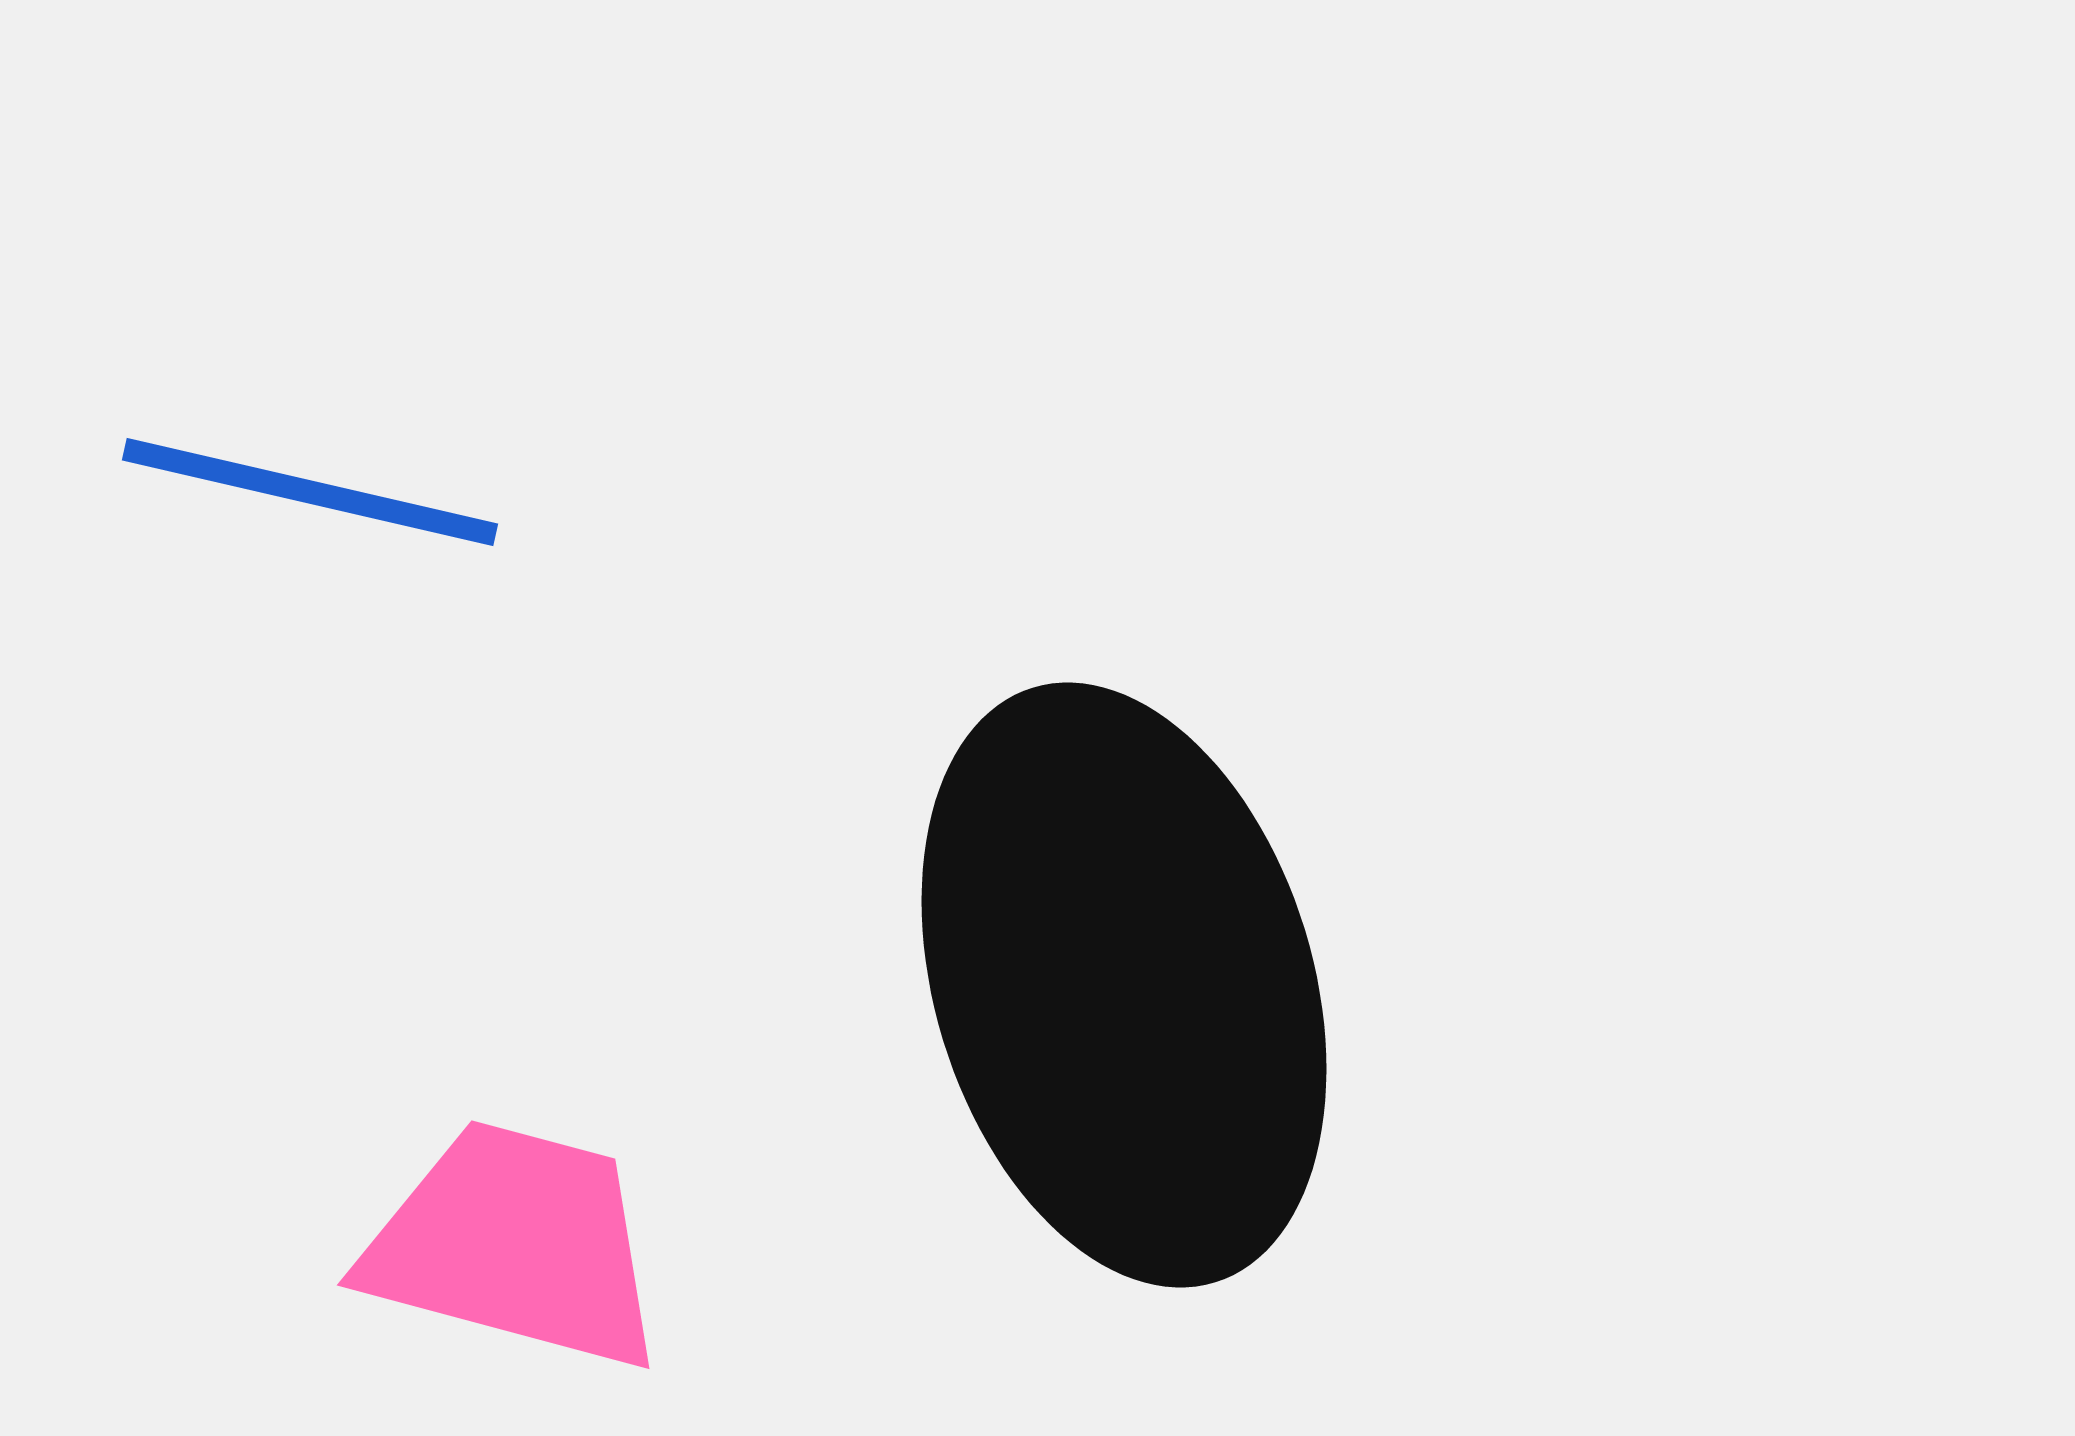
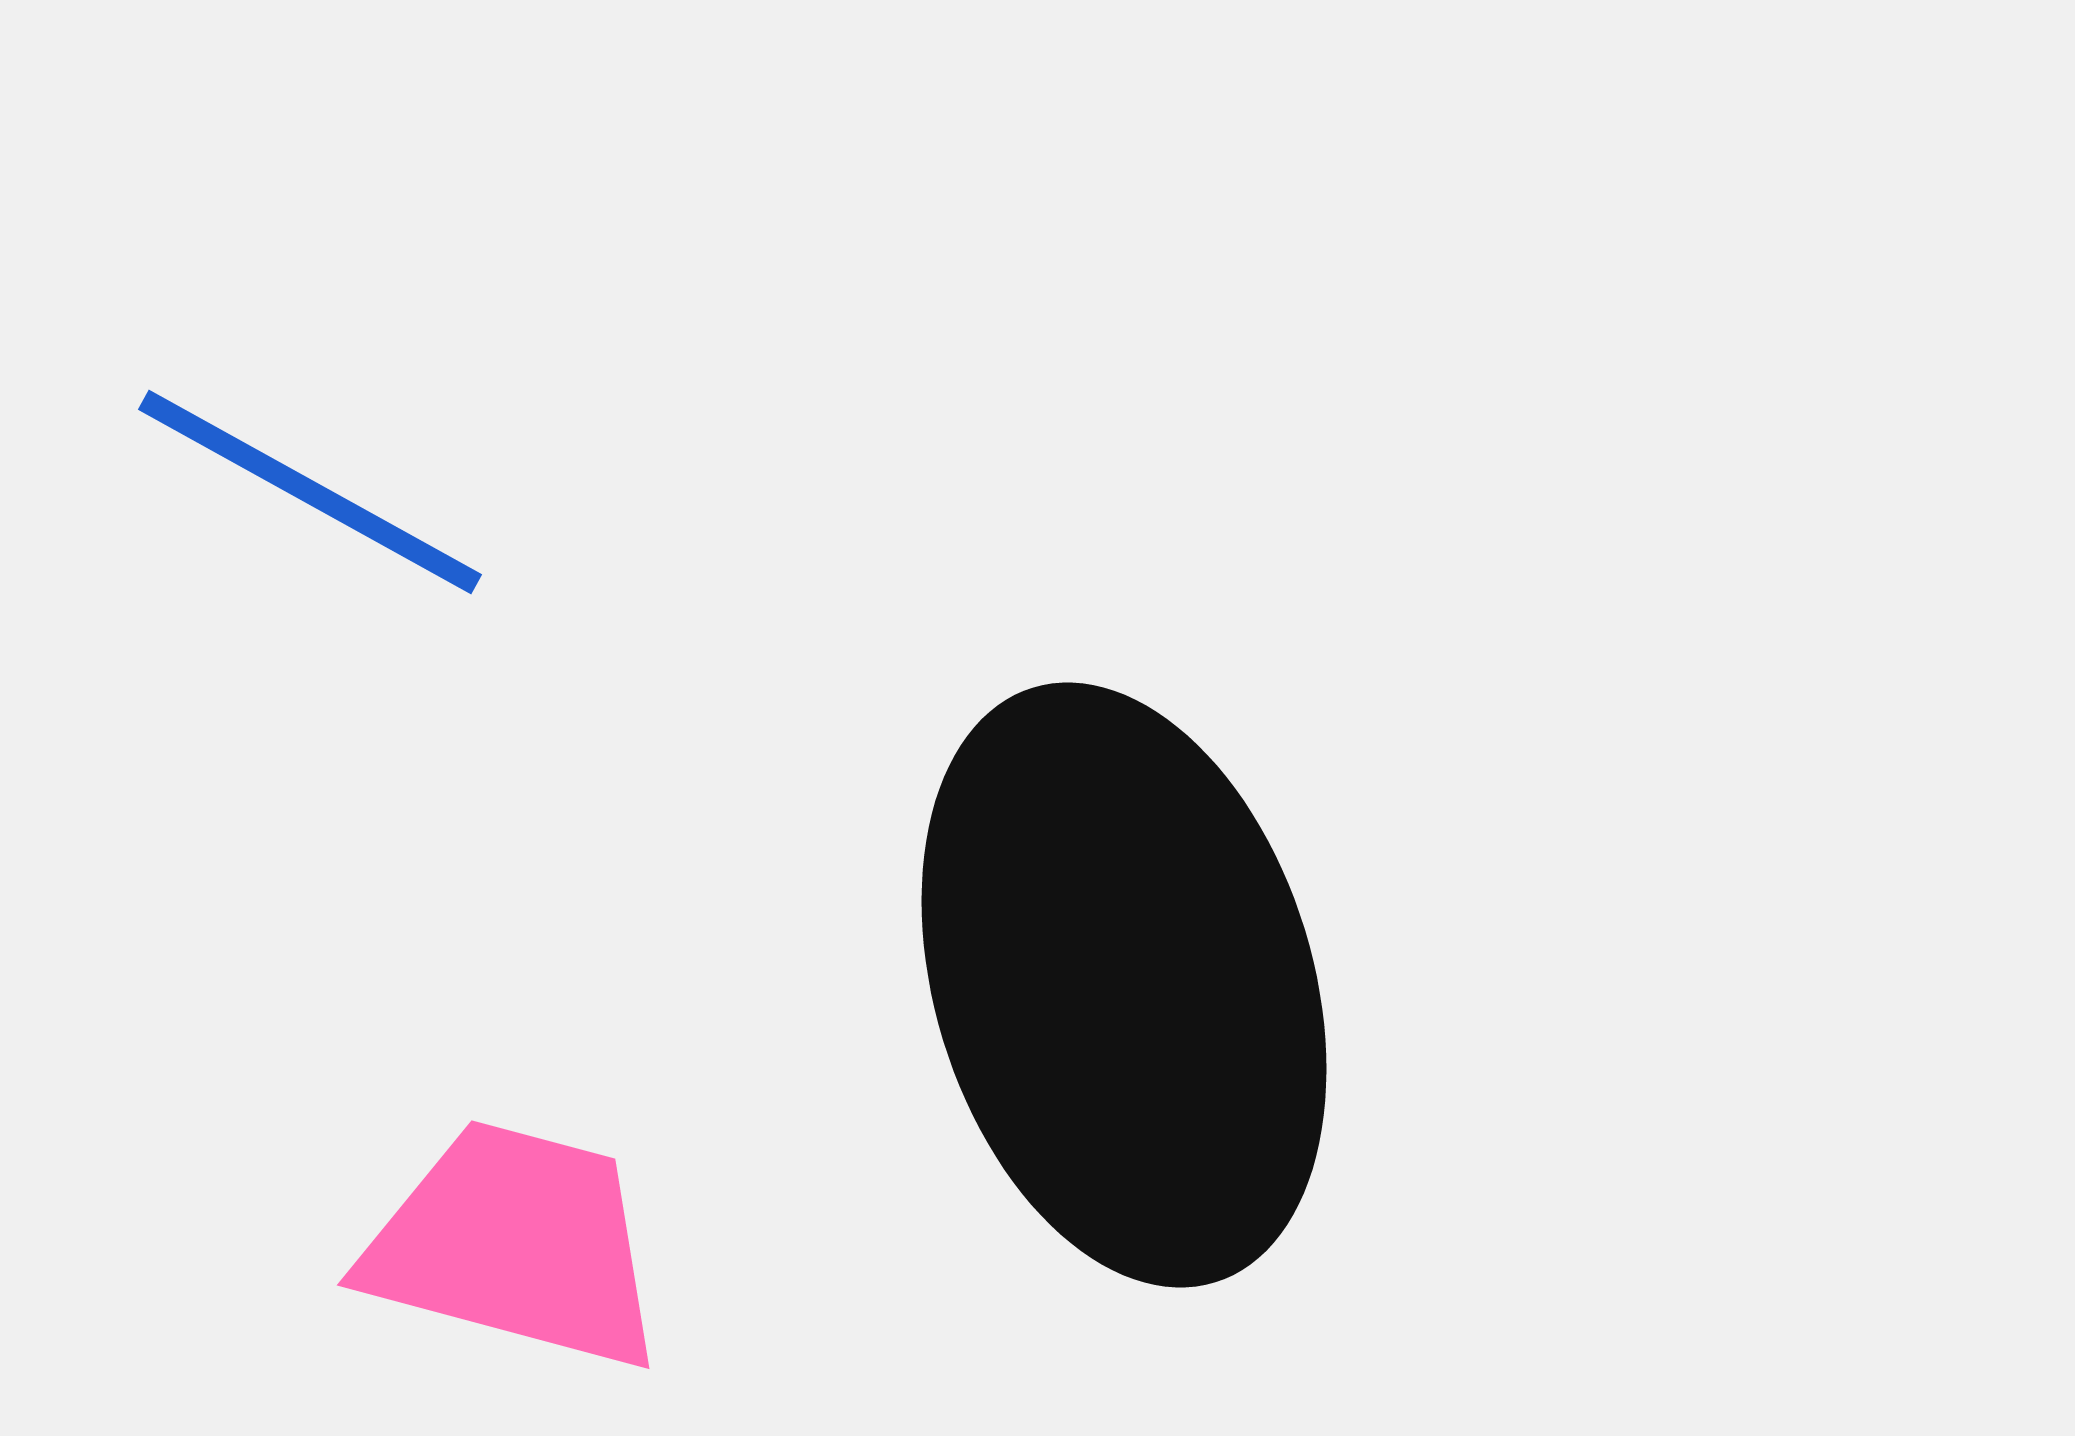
blue line: rotated 16 degrees clockwise
